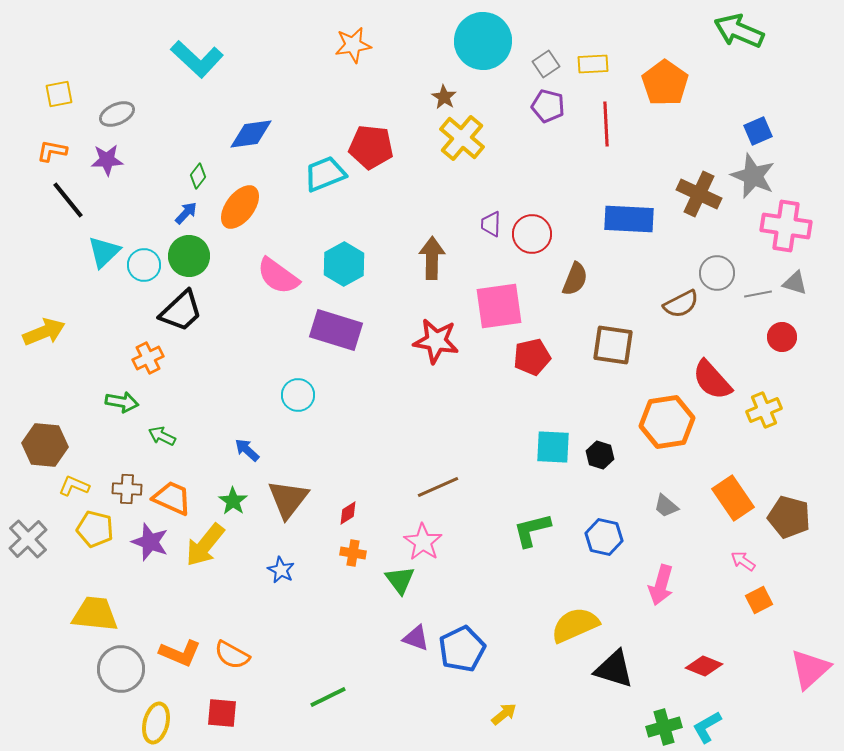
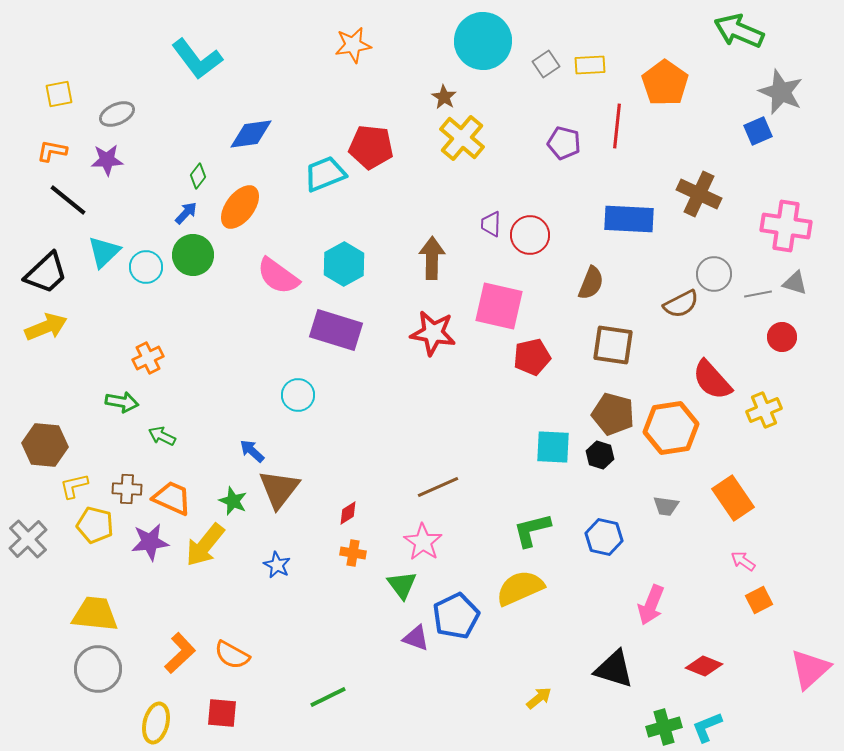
cyan L-shape at (197, 59): rotated 10 degrees clockwise
yellow rectangle at (593, 64): moved 3 px left, 1 px down
purple pentagon at (548, 106): moved 16 px right, 37 px down
red line at (606, 124): moved 11 px right, 2 px down; rotated 9 degrees clockwise
gray star at (753, 176): moved 28 px right, 84 px up
black line at (68, 200): rotated 12 degrees counterclockwise
red circle at (532, 234): moved 2 px left, 1 px down
green circle at (189, 256): moved 4 px right, 1 px up
cyan circle at (144, 265): moved 2 px right, 2 px down
gray circle at (717, 273): moved 3 px left, 1 px down
brown semicircle at (575, 279): moved 16 px right, 4 px down
pink square at (499, 306): rotated 21 degrees clockwise
black trapezoid at (181, 311): moved 135 px left, 38 px up
yellow arrow at (44, 332): moved 2 px right, 5 px up
red star at (436, 341): moved 3 px left, 8 px up
orange hexagon at (667, 422): moved 4 px right, 6 px down
blue arrow at (247, 450): moved 5 px right, 1 px down
yellow L-shape at (74, 486): rotated 36 degrees counterclockwise
brown triangle at (288, 499): moved 9 px left, 10 px up
green star at (233, 501): rotated 12 degrees counterclockwise
gray trapezoid at (666, 506): rotated 32 degrees counterclockwise
brown pentagon at (789, 517): moved 176 px left, 103 px up
yellow pentagon at (95, 529): moved 4 px up
purple star at (150, 542): rotated 27 degrees counterclockwise
blue star at (281, 570): moved 4 px left, 5 px up
green triangle at (400, 580): moved 2 px right, 5 px down
pink arrow at (661, 585): moved 10 px left, 20 px down; rotated 6 degrees clockwise
yellow semicircle at (575, 625): moved 55 px left, 37 px up
blue pentagon at (462, 649): moved 6 px left, 33 px up
orange L-shape at (180, 653): rotated 66 degrees counterclockwise
gray circle at (121, 669): moved 23 px left
yellow arrow at (504, 714): moved 35 px right, 16 px up
cyan L-shape at (707, 727): rotated 8 degrees clockwise
